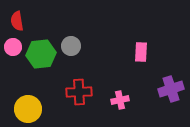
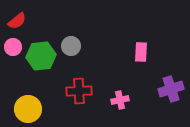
red semicircle: rotated 120 degrees counterclockwise
green hexagon: moved 2 px down
red cross: moved 1 px up
